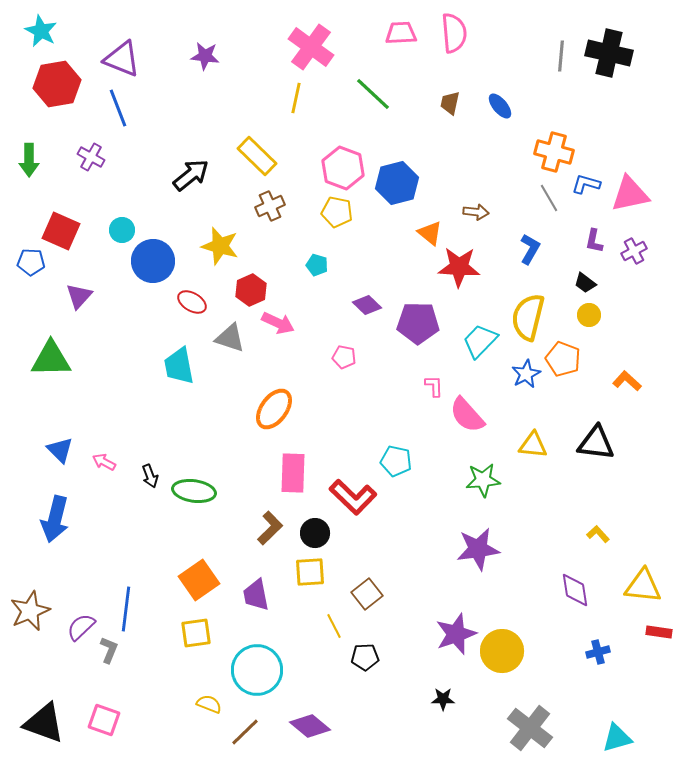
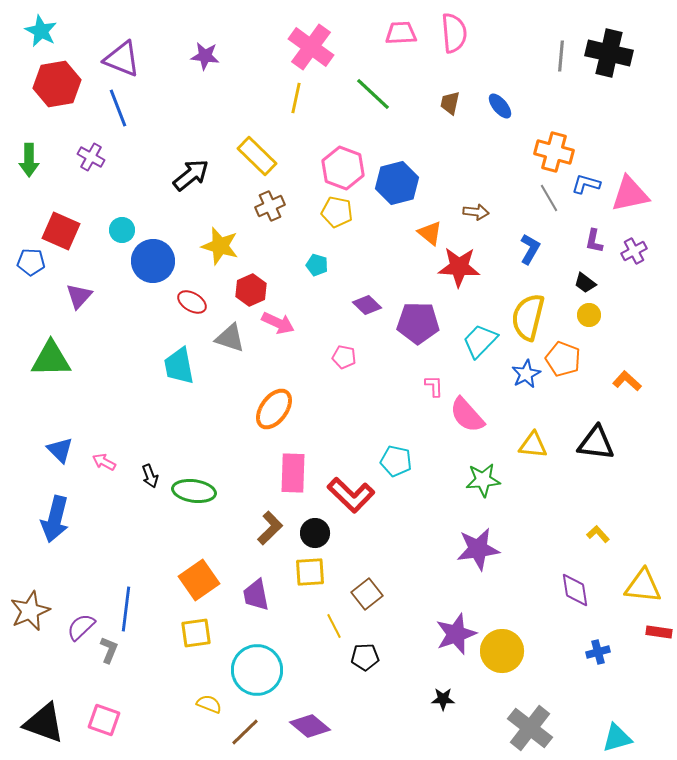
red L-shape at (353, 497): moved 2 px left, 2 px up
